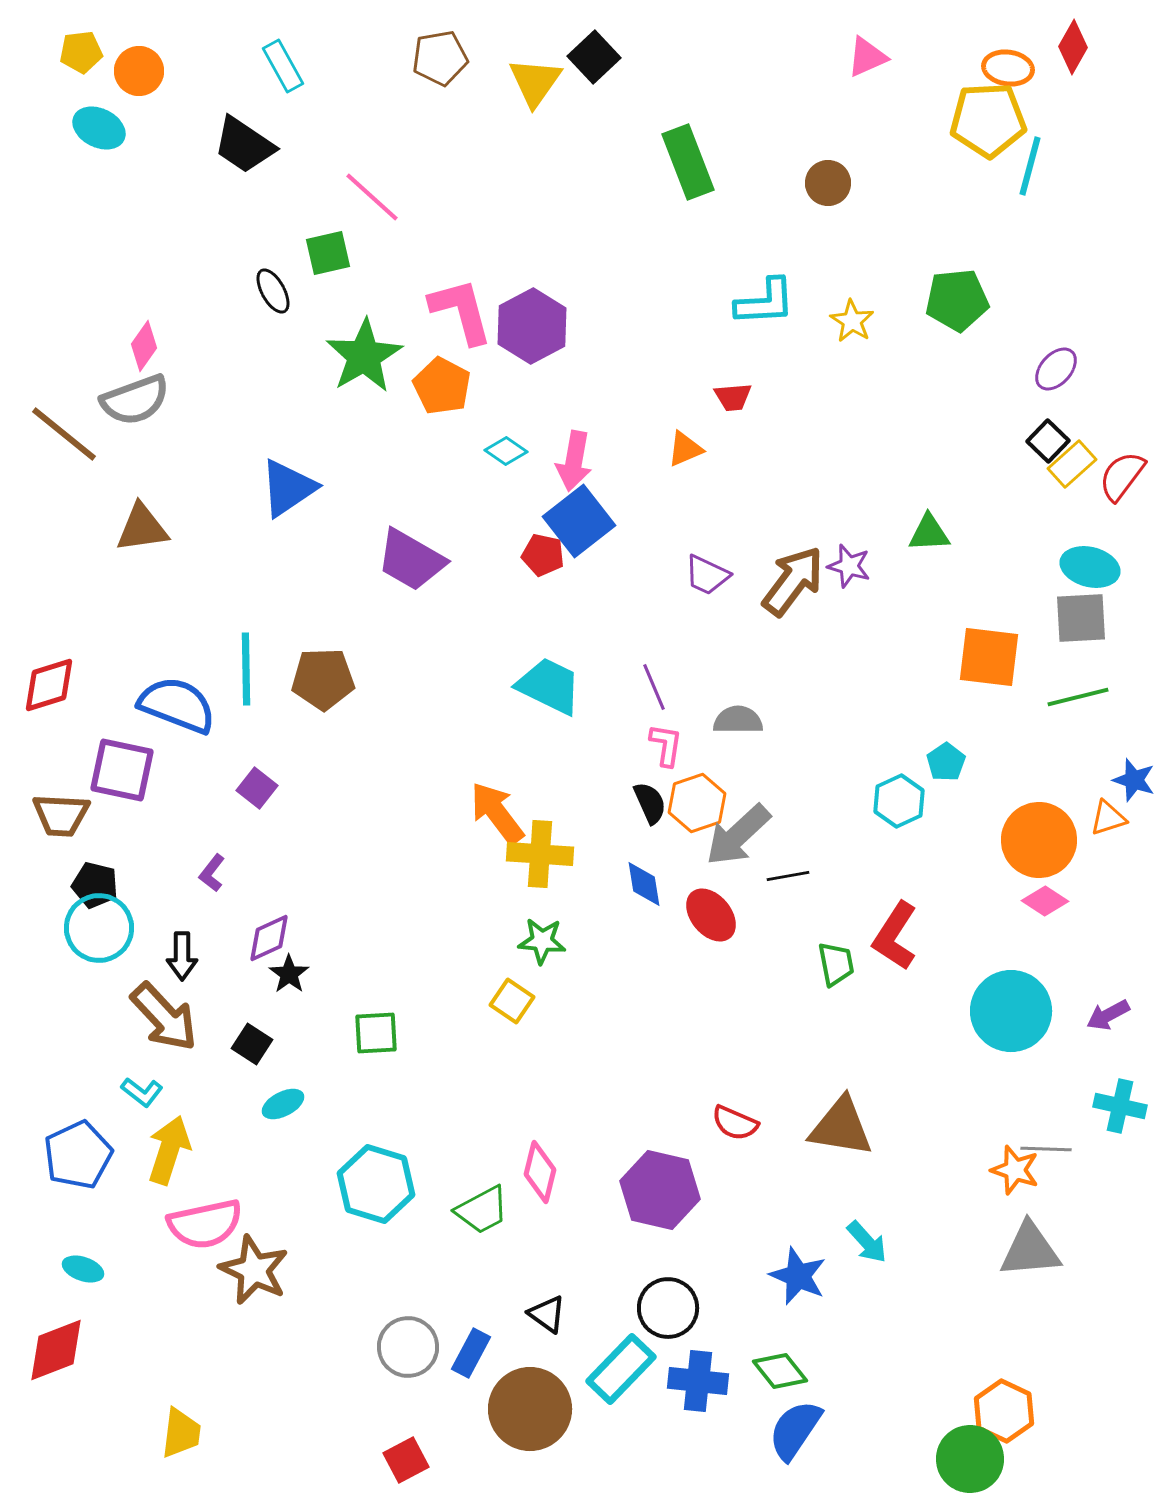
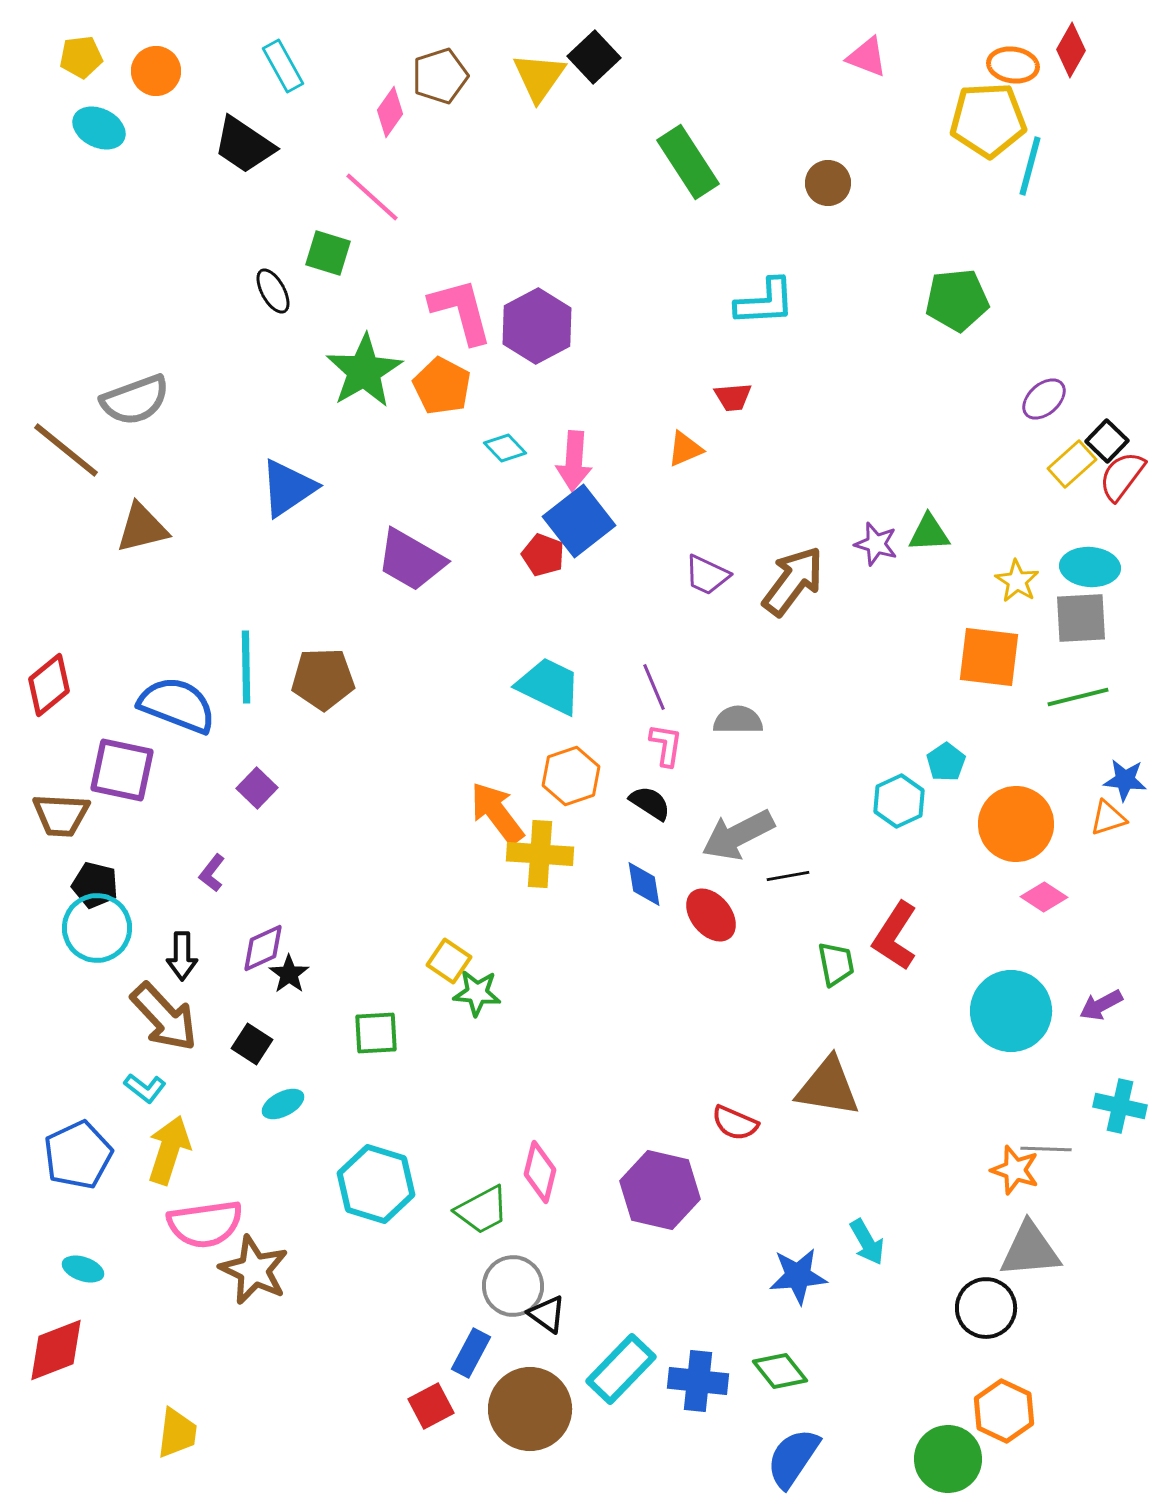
red diamond at (1073, 47): moved 2 px left, 3 px down
yellow pentagon at (81, 52): moved 5 px down
pink triangle at (867, 57): rotated 45 degrees clockwise
brown pentagon at (440, 58): moved 18 px down; rotated 8 degrees counterclockwise
orange ellipse at (1008, 68): moved 5 px right, 3 px up
orange circle at (139, 71): moved 17 px right
yellow triangle at (535, 82): moved 4 px right, 5 px up
green rectangle at (688, 162): rotated 12 degrees counterclockwise
green square at (328, 253): rotated 30 degrees clockwise
yellow star at (852, 321): moved 165 px right, 260 px down
purple hexagon at (532, 326): moved 5 px right
pink diamond at (144, 346): moved 246 px right, 234 px up
green star at (364, 356): moved 15 px down
purple ellipse at (1056, 369): moved 12 px left, 30 px down; rotated 6 degrees clockwise
brown line at (64, 434): moved 2 px right, 16 px down
black square at (1048, 441): moved 59 px right
cyan diamond at (506, 451): moved 1 px left, 3 px up; rotated 12 degrees clockwise
pink arrow at (574, 461): rotated 6 degrees counterclockwise
brown triangle at (142, 528): rotated 6 degrees counterclockwise
red pentagon at (543, 555): rotated 9 degrees clockwise
purple star at (849, 566): moved 27 px right, 22 px up
cyan ellipse at (1090, 567): rotated 10 degrees counterclockwise
cyan line at (246, 669): moved 2 px up
red diamond at (49, 685): rotated 22 degrees counterclockwise
blue star at (1134, 780): moved 9 px left; rotated 12 degrees counterclockwise
purple square at (257, 788): rotated 6 degrees clockwise
black semicircle at (650, 803): rotated 33 degrees counterclockwise
orange hexagon at (697, 803): moved 126 px left, 27 px up
gray arrow at (738, 835): rotated 16 degrees clockwise
orange circle at (1039, 840): moved 23 px left, 16 px up
pink diamond at (1045, 901): moved 1 px left, 4 px up
cyan circle at (99, 928): moved 2 px left
purple diamond at (269, 938): moved 6 px left, 10 px down
green star at (542, 941): moved 65 px left, 52 px down
yellow square at (512, 1001): moved 63 px left, 40 px up
purple arrow at (1108, 1015): moved 7 px left, 10 px up
cyan L-shape at (142, 1092): moved 3 px right, 4 px up
brown triangle at (841, 1127): moved 13 px left, 40 px up
pink semicircle at (205, 1224): rotated 4 degrees clockwise
cyan arrow at (867, 1242): rotated 12 degrees clockwise
blue star at (798, 1276): rotated 28 degrees counterclockwise
black circle at (668, 1308): moved 318 px right
gray circle at (408, 1347): moved 105 px right, 61 px up
blue semicircle at (795, 1430): moved 2 px left, 28 px down
yellow trapezoid at (181, 1433): moved 4 px left
green circle at (970, 1459): moved 22 px left
red square at (406, 1460): moved 25 px right, 54 px up
